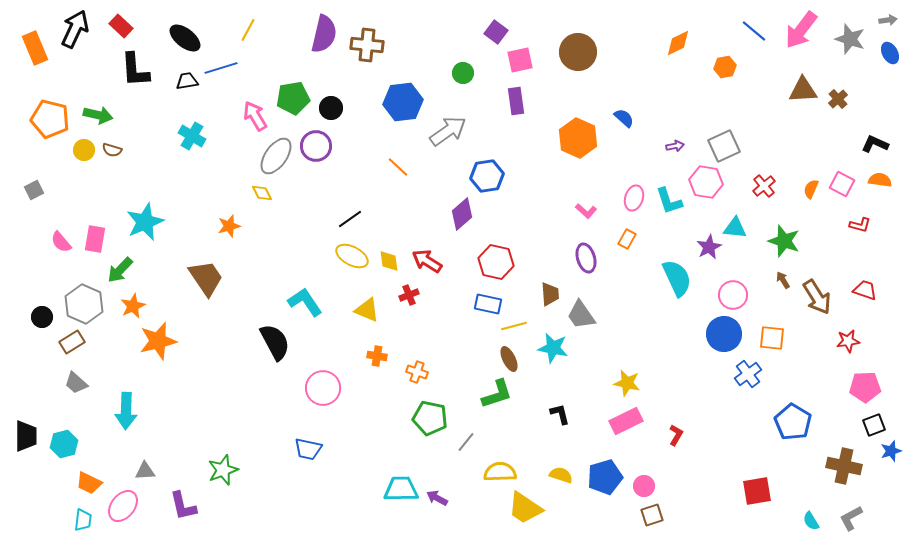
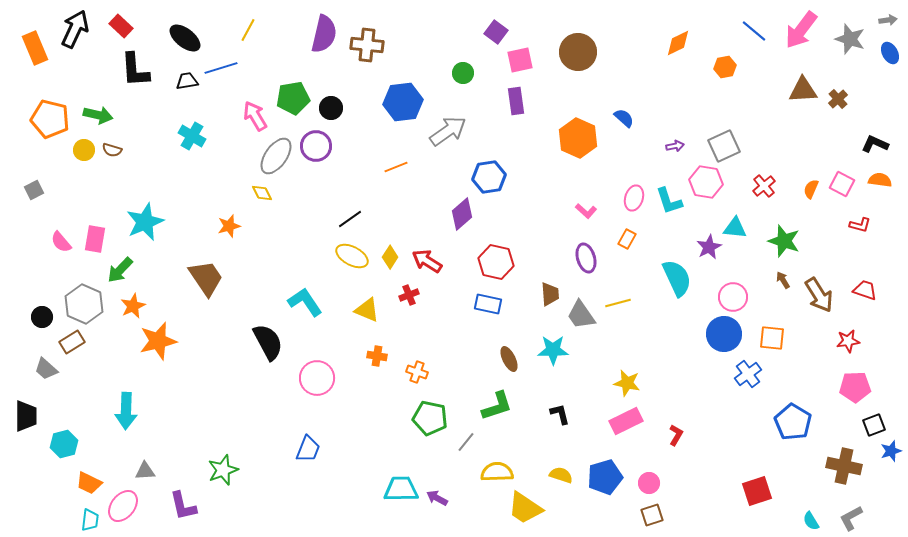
orange line at (398, 167): moved 2 px left; rotated 65 degrees counterclockwise
blue hexagon at (487, 176): moved 2 px right, 1 px down
yellow diamond at (389, 261): moved 1 px right, 4 px up; rotated 40 degrees clockwise
pink circle at (733, 295): moved 2 px down
brown arrow at (817, 297): moved 2 px right, 2 px up
yellow line at (514, 326): moved 104 px right, 23 px up
black semicircle at (275, 342): moved 7 px left
cyan star at (553, 348): moved 2 px down; rotated 12 degrees counterclockwise
gray trapezoid at (76, 383): moved 30 px left, 14 px up
pink pentagon at (865, 387): moved 10 px left
pink circle at (323, 388): moved 6 px left, 10 px up
green L-shape at (497, 394): moved 12 px down
black trapezoid at (26, 436): moved 20 px up
blue trapezoid at (308, 449): rotated 80 degrees counterclockwise
yellow semicircle at (500, 472): moved 3 px left
pink circle at (644, 486): moved 5 px right, 3 px up
red square at (757, 491): rotated 8 degrees counterclockwise
cyan trapezoid at (83, 520): moved 7 px right
